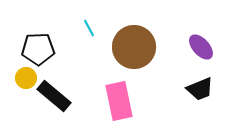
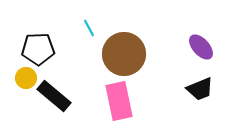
brown circle: moved 10 px left, 7 px down
